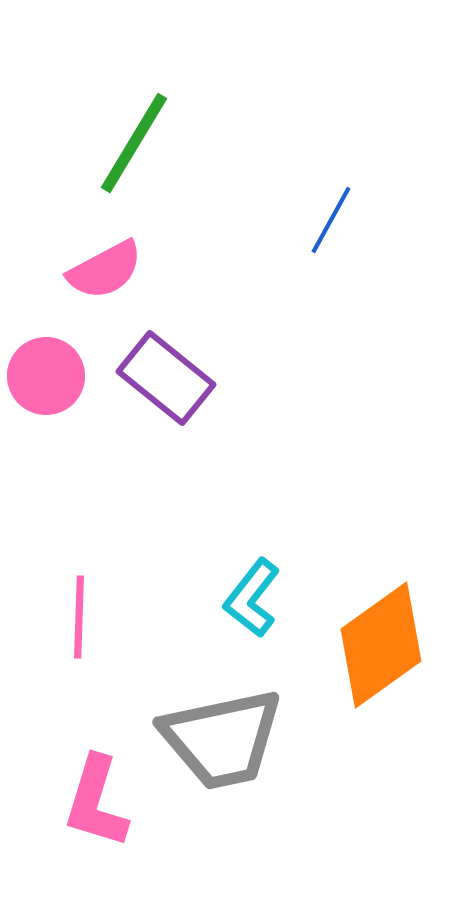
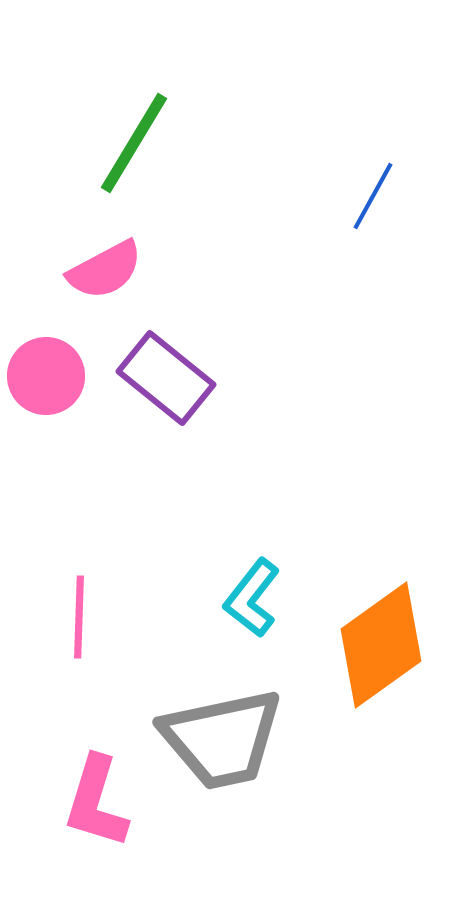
blue line: moved 42 px right, 24 px up
